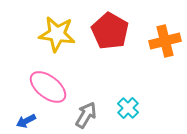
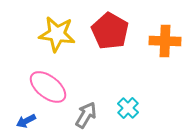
orange cross: rotated 16 degrees clockwise
